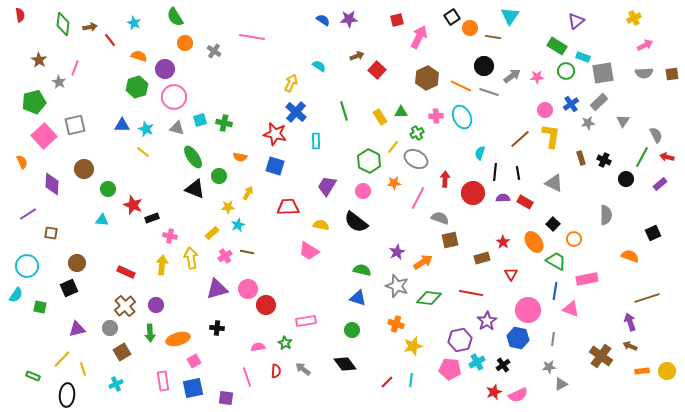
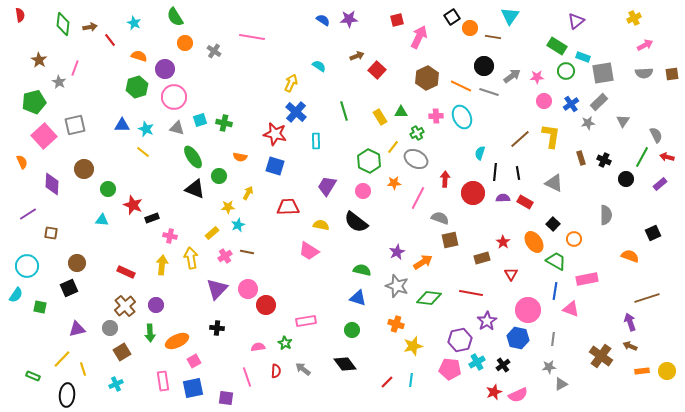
pink circle at (545, 110): moved 1 px left, 9 px up
purple triangle at (217, 289): rotated 30 degrees counterclockwise
orange ellipse at (178, 339): moved 1 px left, 2 px down; rotated 10 degrees counterclockwise
